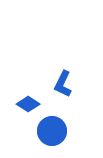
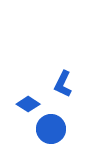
blue circle: moved 1 px left, 2 px up
